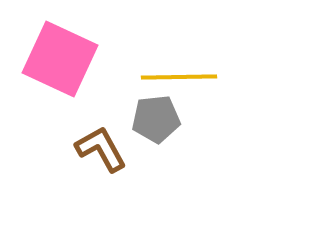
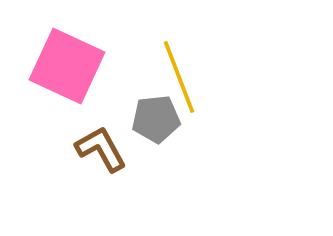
pink square: moved 7 px right, 7 px down
yellow line: rotated 70 degrees clockwise
